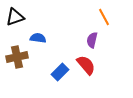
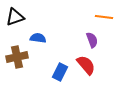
orange line: rotated 54 degrees counterclockwise
purple semicircle: rotated 147 degrees clockwise
blue rectangle: rotated 18 degrees counterclockwise
